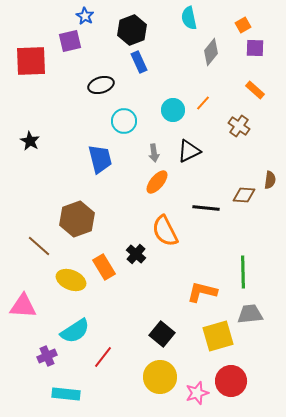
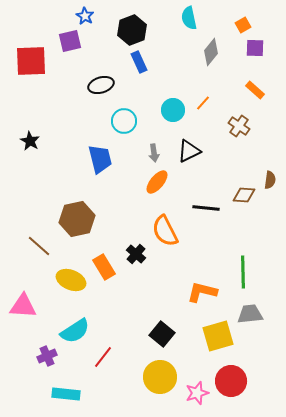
brown hexagon at (77, 219): rotated 8 degrees clockwise
